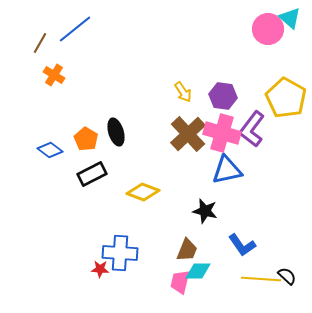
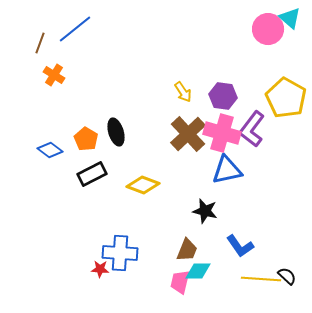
brown line: rotated 10 degrees counterclockwise
yellow diamond: moved 7 px up
blue L-shape: moved 2 px left, 1 px down
